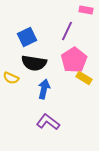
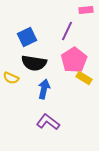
pink rectangle: rotated 16 degrees counterclockwise
